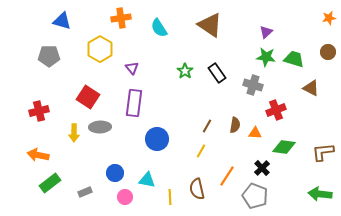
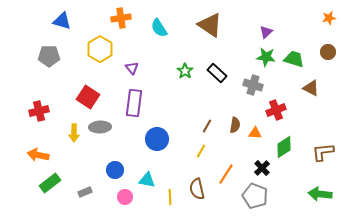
black rectangle at (217, 73): rotated 12 degrees counterclockwise
green diamond at (284, 147): rotated 40 degrees counterclockwise
blue circle at (115, 173): moved 3 px up
orange line at (227, 176): moved 1 px left, 2 px up
